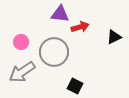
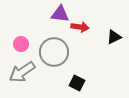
red arrow: rotated 24 degrees clockwise
pink circle: moved 2 px down
black square: moved 2 px right, 3 px up
